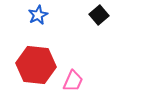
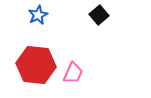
pink trapezoid: moved 8 px up
